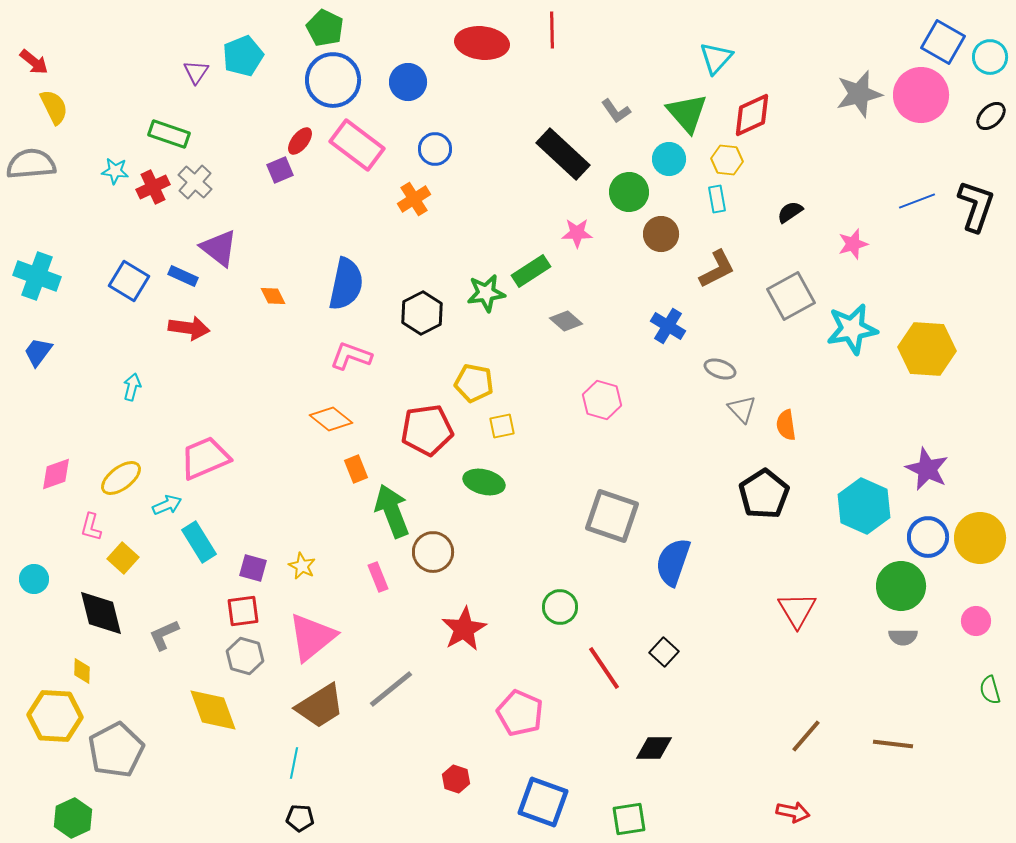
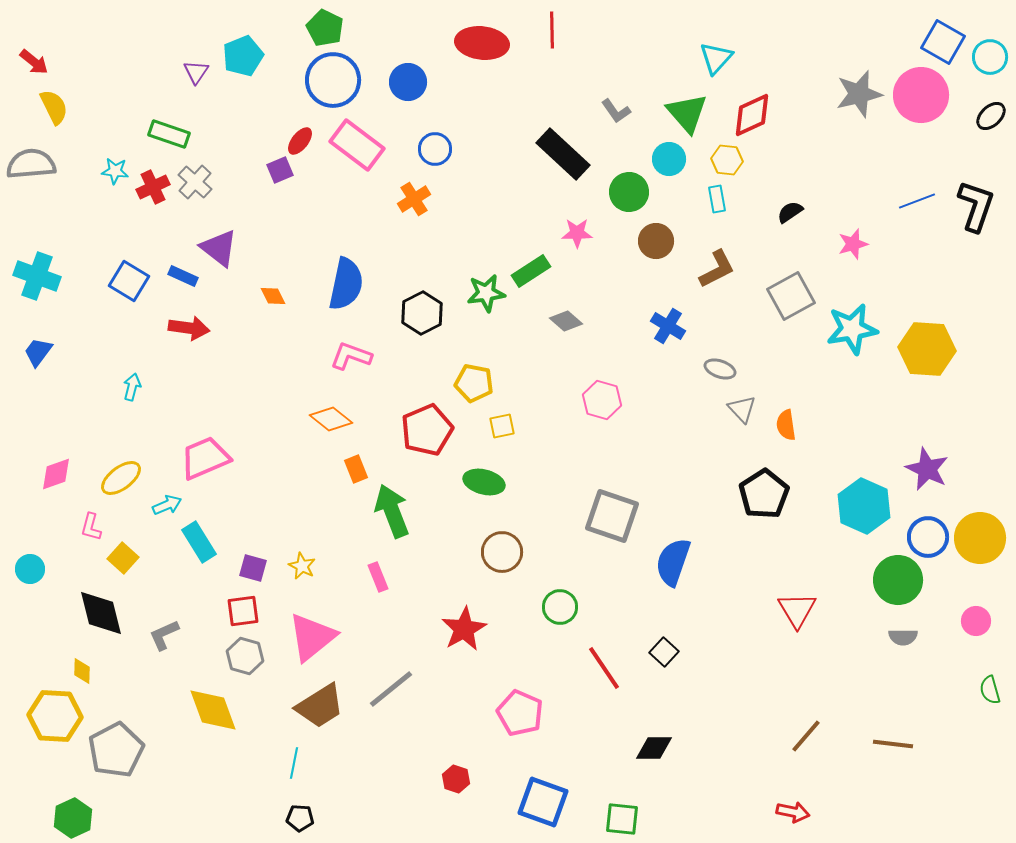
brown circle at (661, 234): moved 5 px left, 7 px down
red pentagon at (427, 430): rotated 15 degrees counterclockwise
brown circle at (433, 552): moved 69 px right
cyan circle at (34, 579): moved 4 px left, 10 px up
green circle at (901, 586): moved 3 px left, 6 px up
green square at (629, 819): moved 7 px left; rotated 15 degrees clockwise
